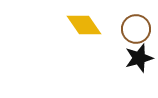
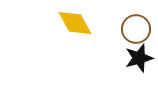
yellow diamond: moved 9 px left, 2 px up; rotated 6 degrees clockwise
